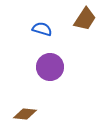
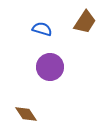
brown trapezoid: moved 3 px down
brown diamond: moved 1 px right; rotated 50 degrees clockwise
